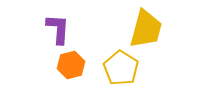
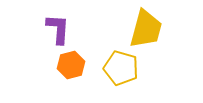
yellow pentagon: rotated 16 degrees counterclockwise
